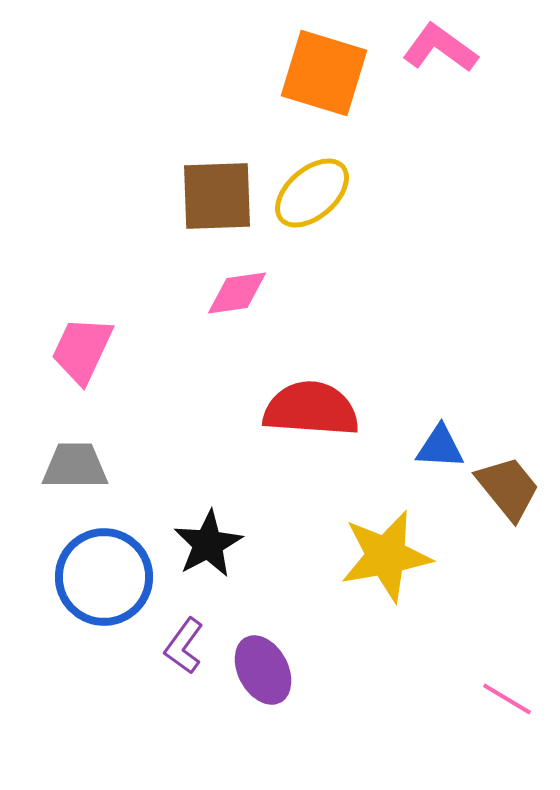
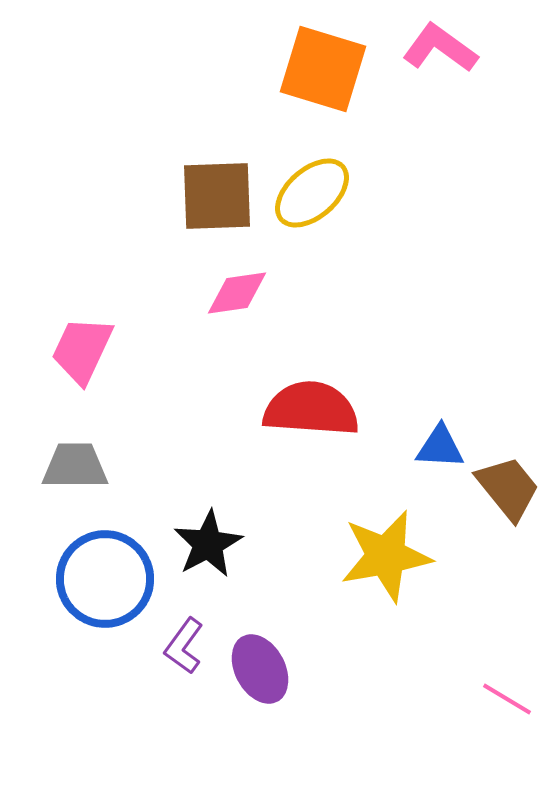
orange square: moved 1 px left, 4 px up
blue circle: moved 1 px right, 2 px down
purple ellipse: moved 3 px left, 1 px up
